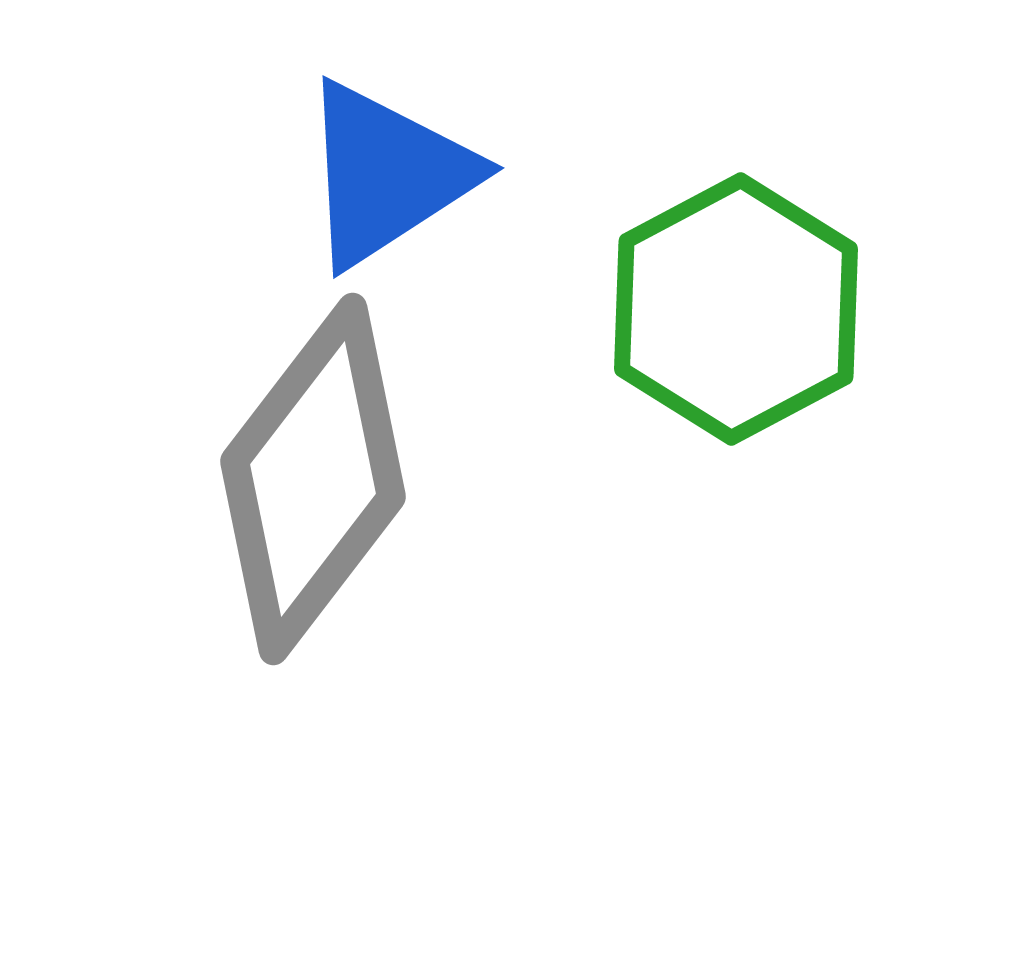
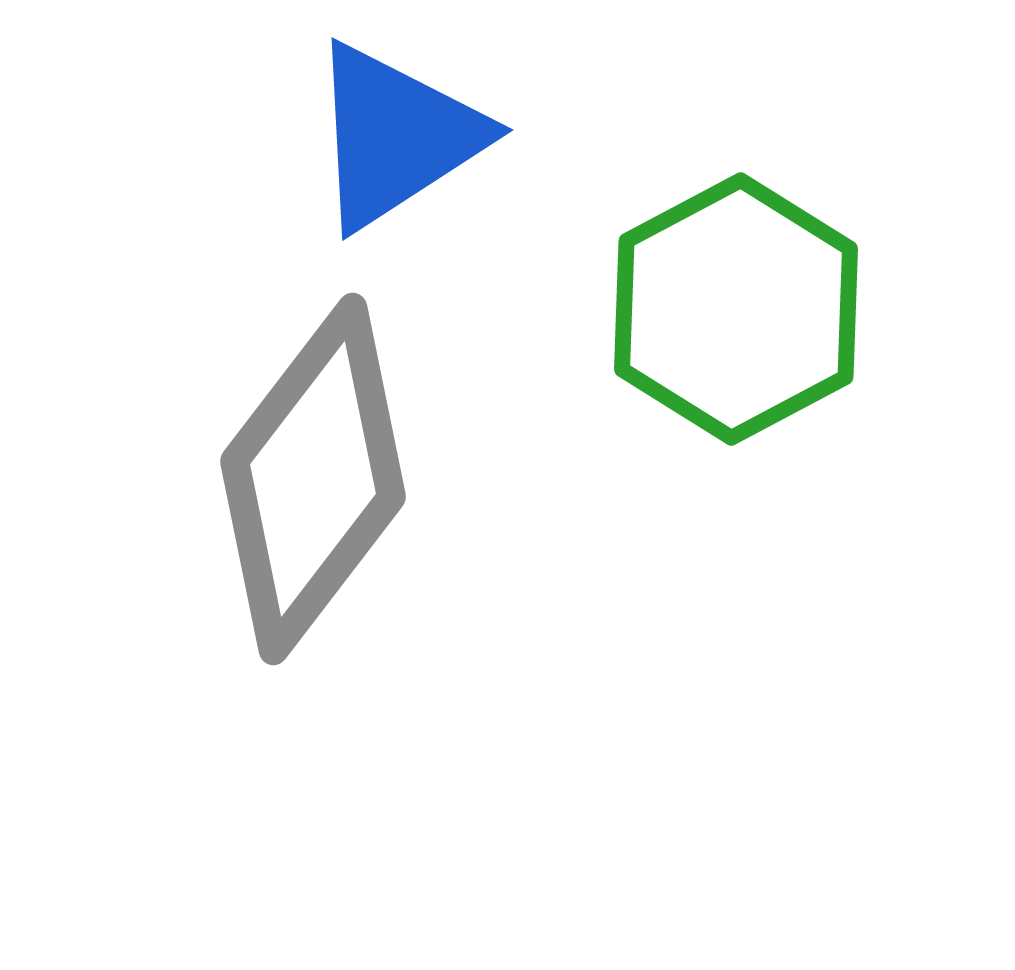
blue triangle: moved 9 px right, 38 px up
